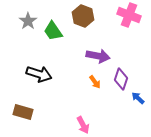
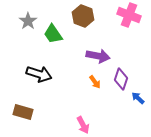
green trapezoid: moved 3 px down
